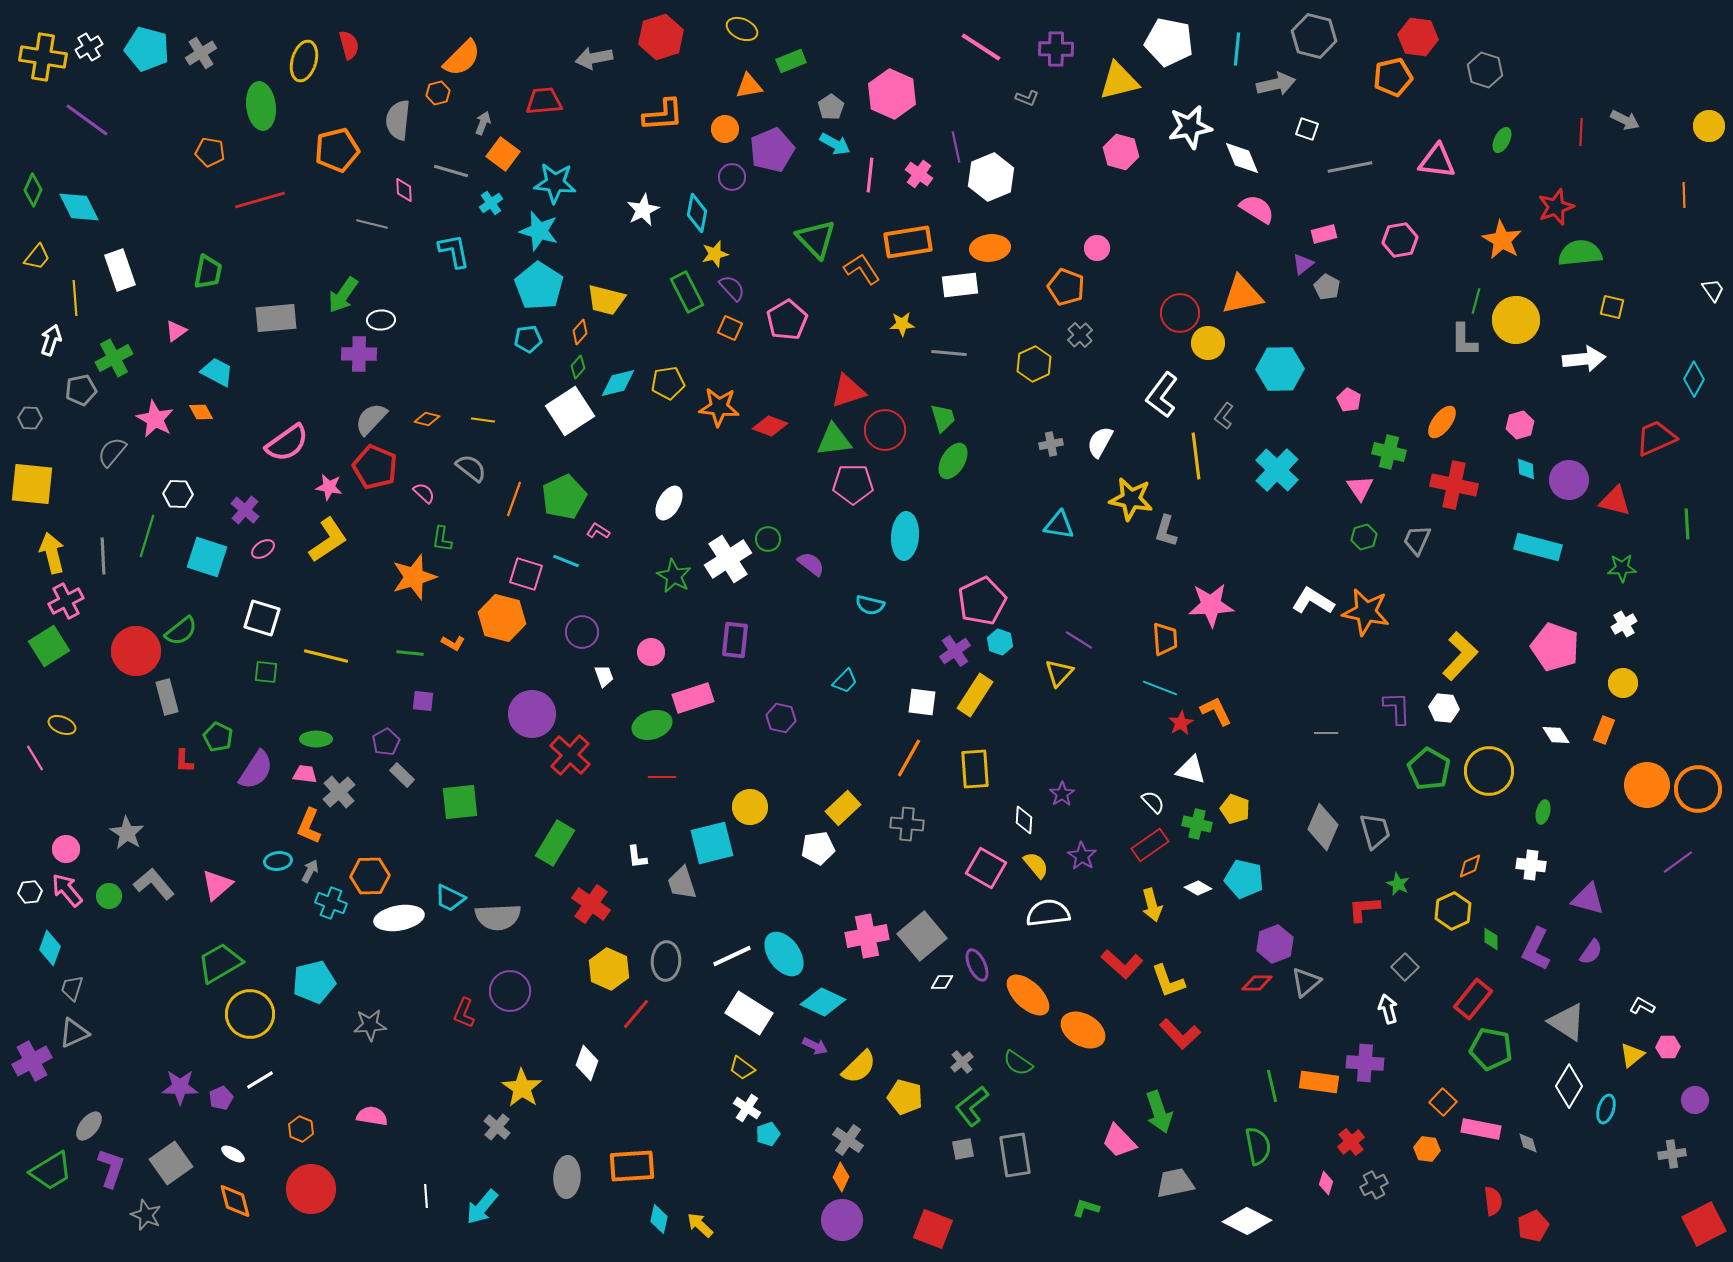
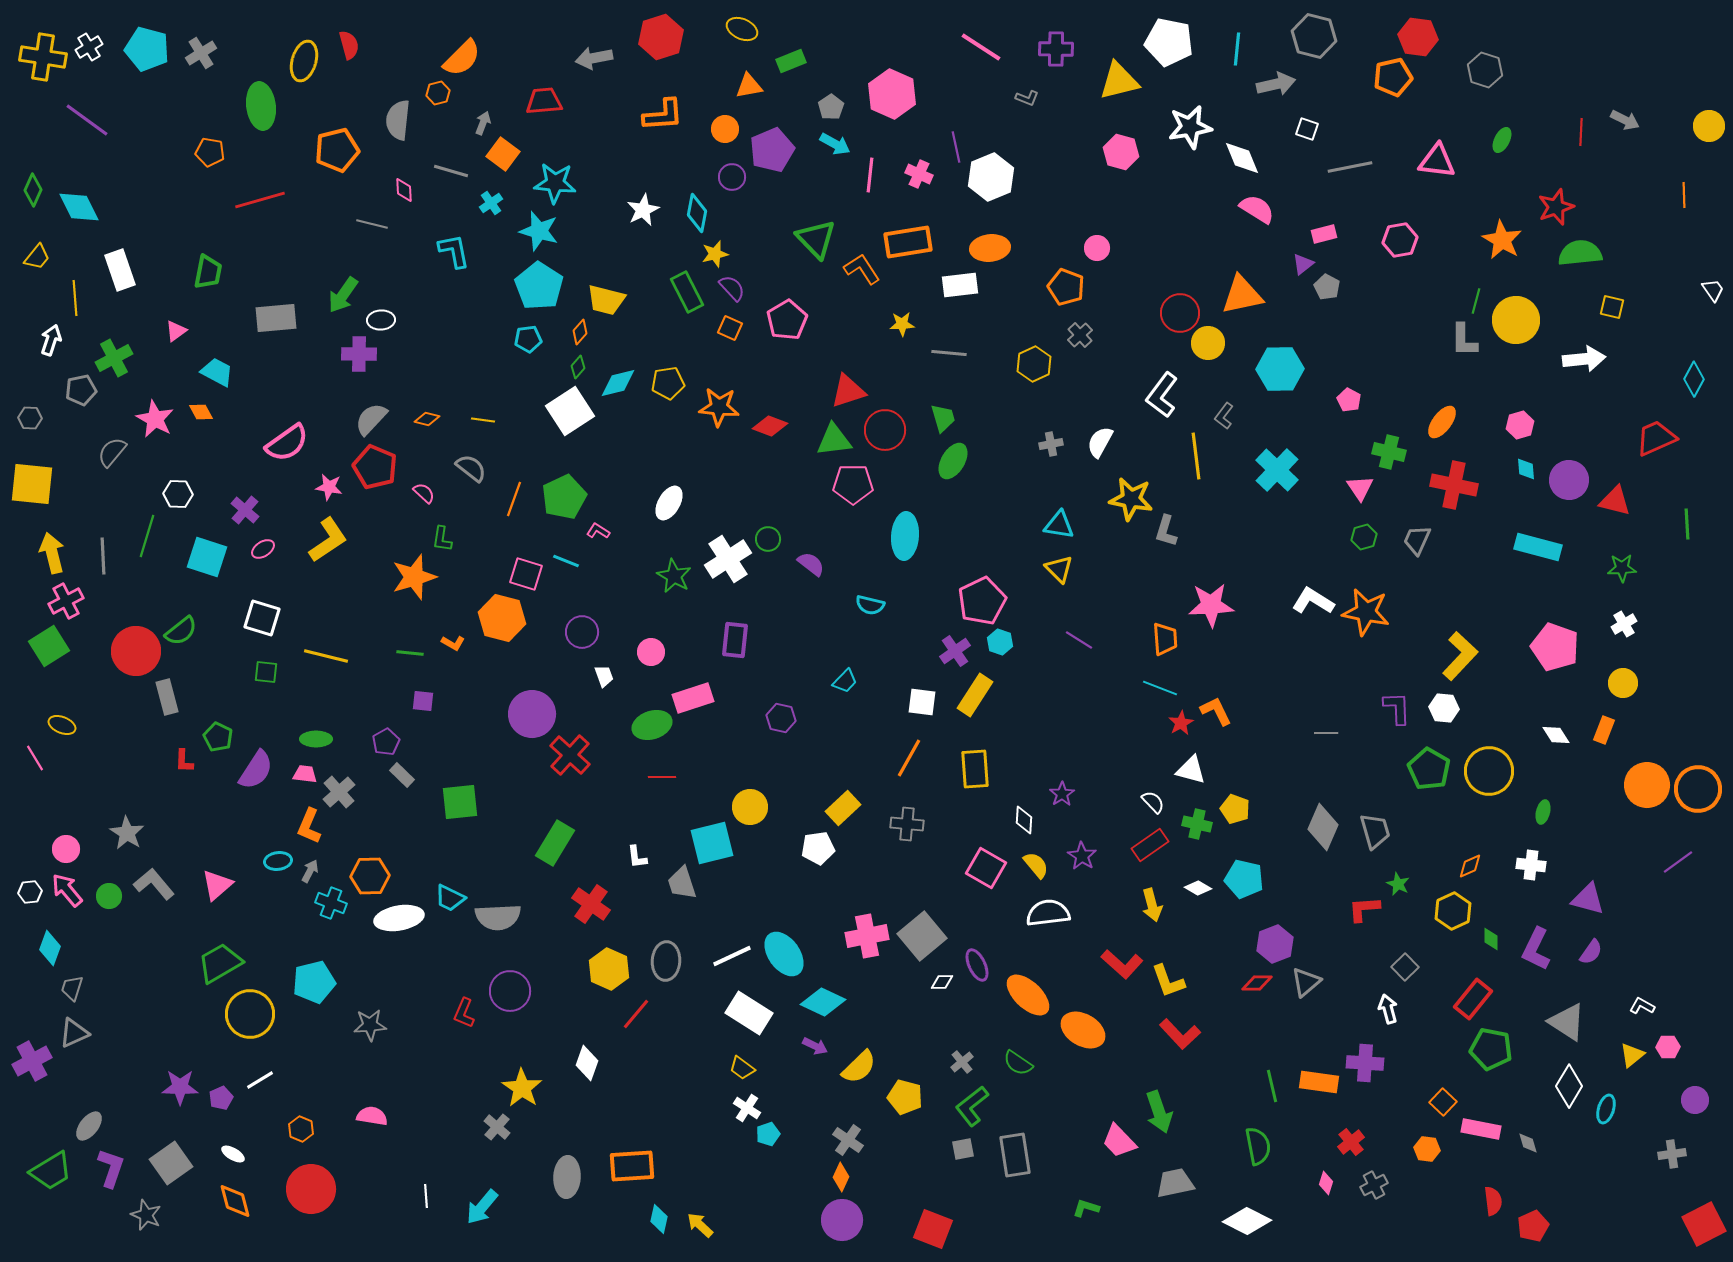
pink cross at (919, 174): rotated 12 degrees counterclockwise
yellow triangle at (1059, 673): moved 104 px up; rotated 28 degrees counterclockwise
